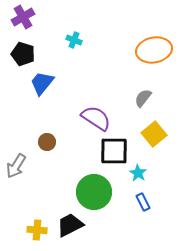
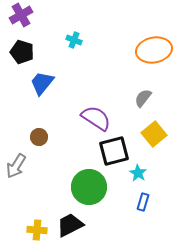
purple cross: moved 2 px left, 2 px up
black pentagon: moved 1 px left, 2 px up
brown circle: moved 8 px left, 5 px up
black square: rotated 16 degrees counterclockwise
green circle: moved 5 px left, 5 px up
blue rectangle: rotated 42 degrees clockwise
